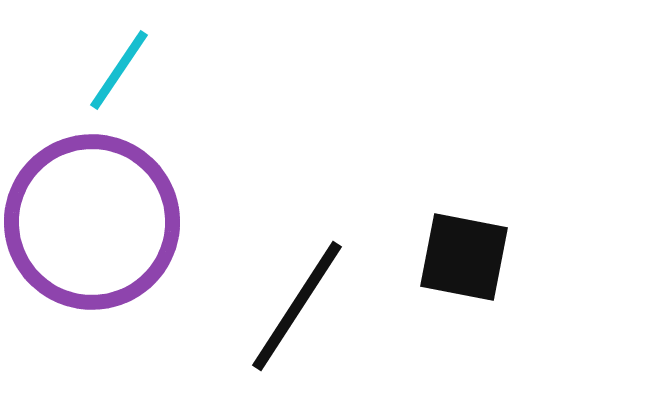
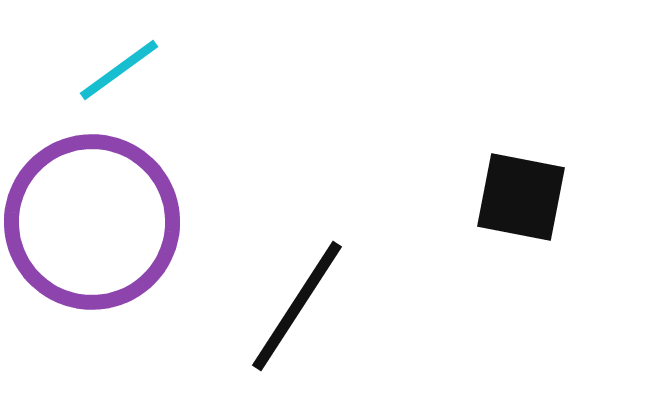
cyan line: rotated 20 degrees clockwise
black square: moved 57 px right, 60 px up
